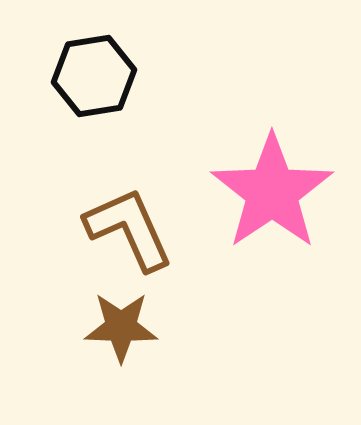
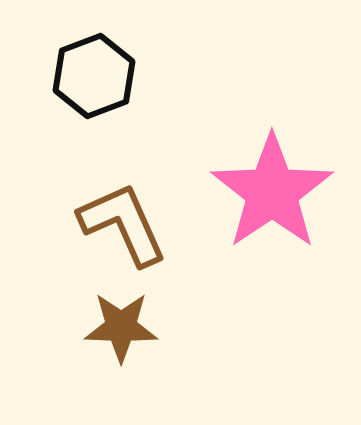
black hexagon: rotated 12 degrees counterclockwise
brown L-shape: moved 6 px left, 5 px up
